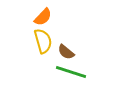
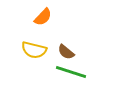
yellow semicircle: moved 9 px left, 9 px down; rotated 120 degrees clockwise
